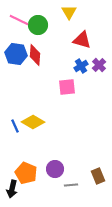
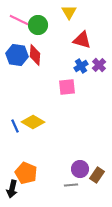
blue hexagon: moved 1 px right, 1 px down
purple circle: moved 25 px right
brown rectangle: moved 1 px left, 1 px up; rotated 56 degrees clockwise
